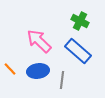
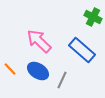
green cross: moved 13 px right, 4 px up
blue rectangle: moved 4 px right, 1 px up
blue ellipse: rotated 40 degrees clockwise
gray line: rotated 18 degrees clockwise
